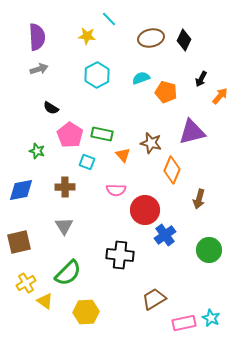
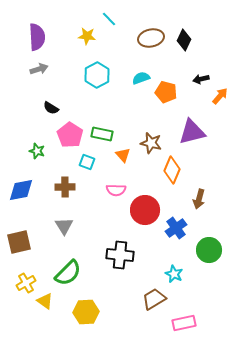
black arrow: rotated 49 degrees clockwise
blue cross: moved 11 px right, 7 px up
cyan star: moved 37 px left, 44 px up
